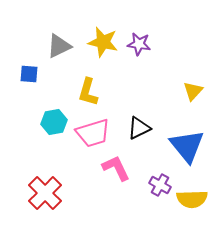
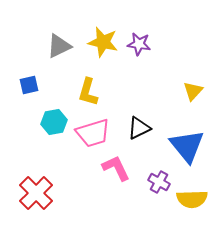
blue square: moved 11 px down; rotated 18 degrees counterclockwise
purple cross: moved 1 px left, 3 px up
red cross: moved 9 px left
